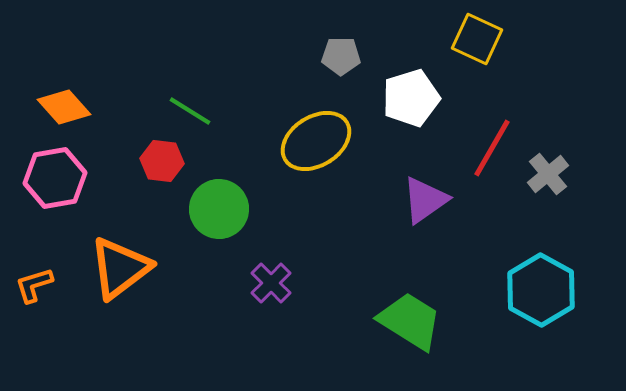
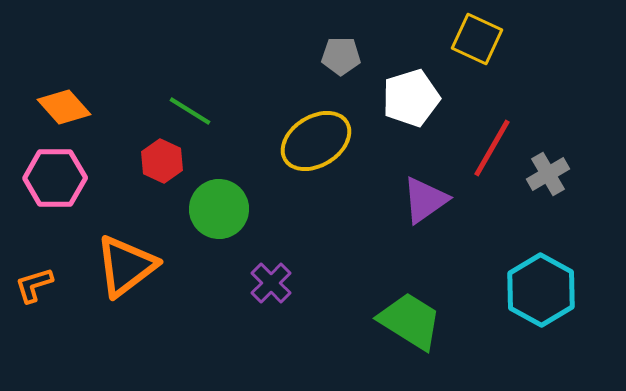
red hexagon: rotated 18 degrees clockwise
gray cross: rotated 9 degrees clockwise
pink hexagon: rotated 10 degrees clockwise
orange triangle: moved 6 px right, 2 px up
